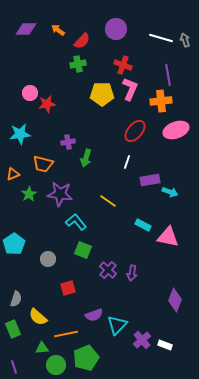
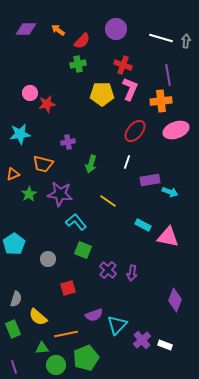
gray arrow at (185, 40): moved 1 px right, 1 px down; rotated 24 degrees clockwise
green arrow at (86, 158): moved 5 px right, 6 px down
